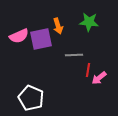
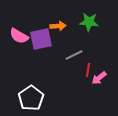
orange arrow: rotated 77 degrees counterclockwise
pink semicircle: rotated 54 degrees clockwise
gray line: rotated 24 degrees counterclockwise
white pentagon: rotated 15 degrees clockwise
